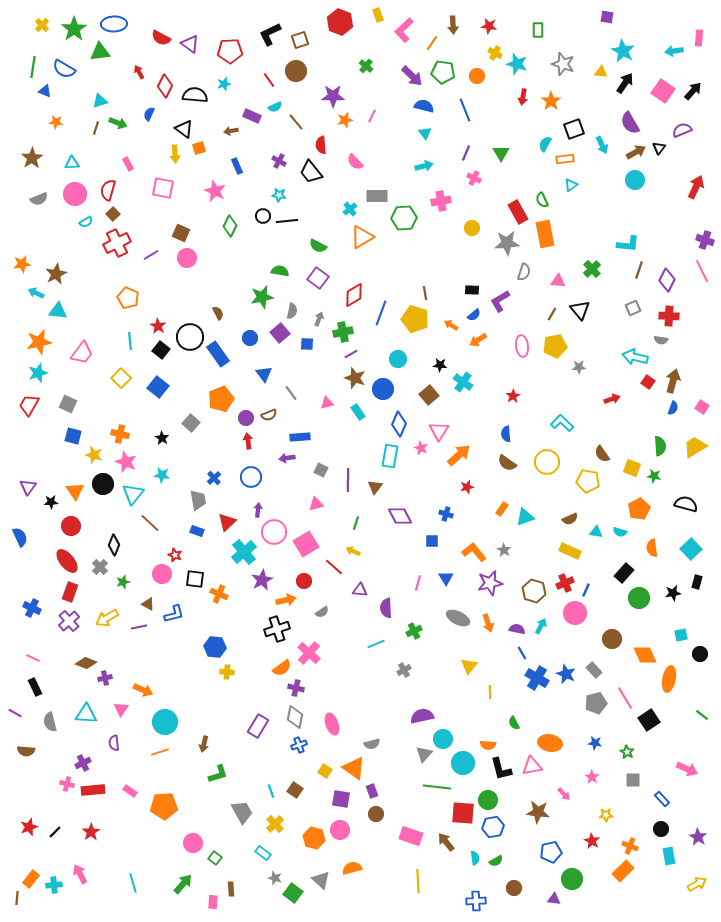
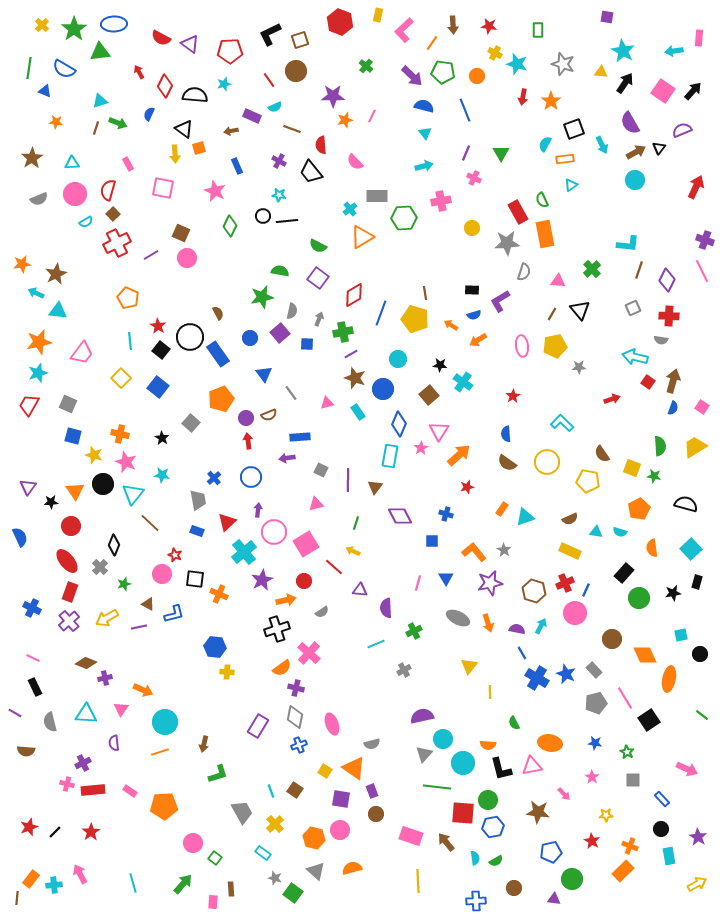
yellow rectangle at (378, 15): rotated 32 degrees clockwise
green line at (33, 67): moved 4 px left, 1 px down
brown line at (296, 122): moved 4 px left, 7 px down; rotated 30 degrees counterclockwise
blue semicircle at (474, 315): rotated 24 degrees clockwise
pink star at (421, 448): rotated 16 degrees clockwise
green star at (123, 582): moved 1 px right, 2 px down
gray triangle at (321, 880): moved 5 px left, 9 px up
